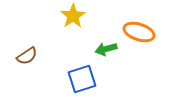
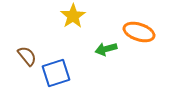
brown semicircle: rotated 95 degrees counterclockwise
blue square: moved 26 px left, 6 px up
